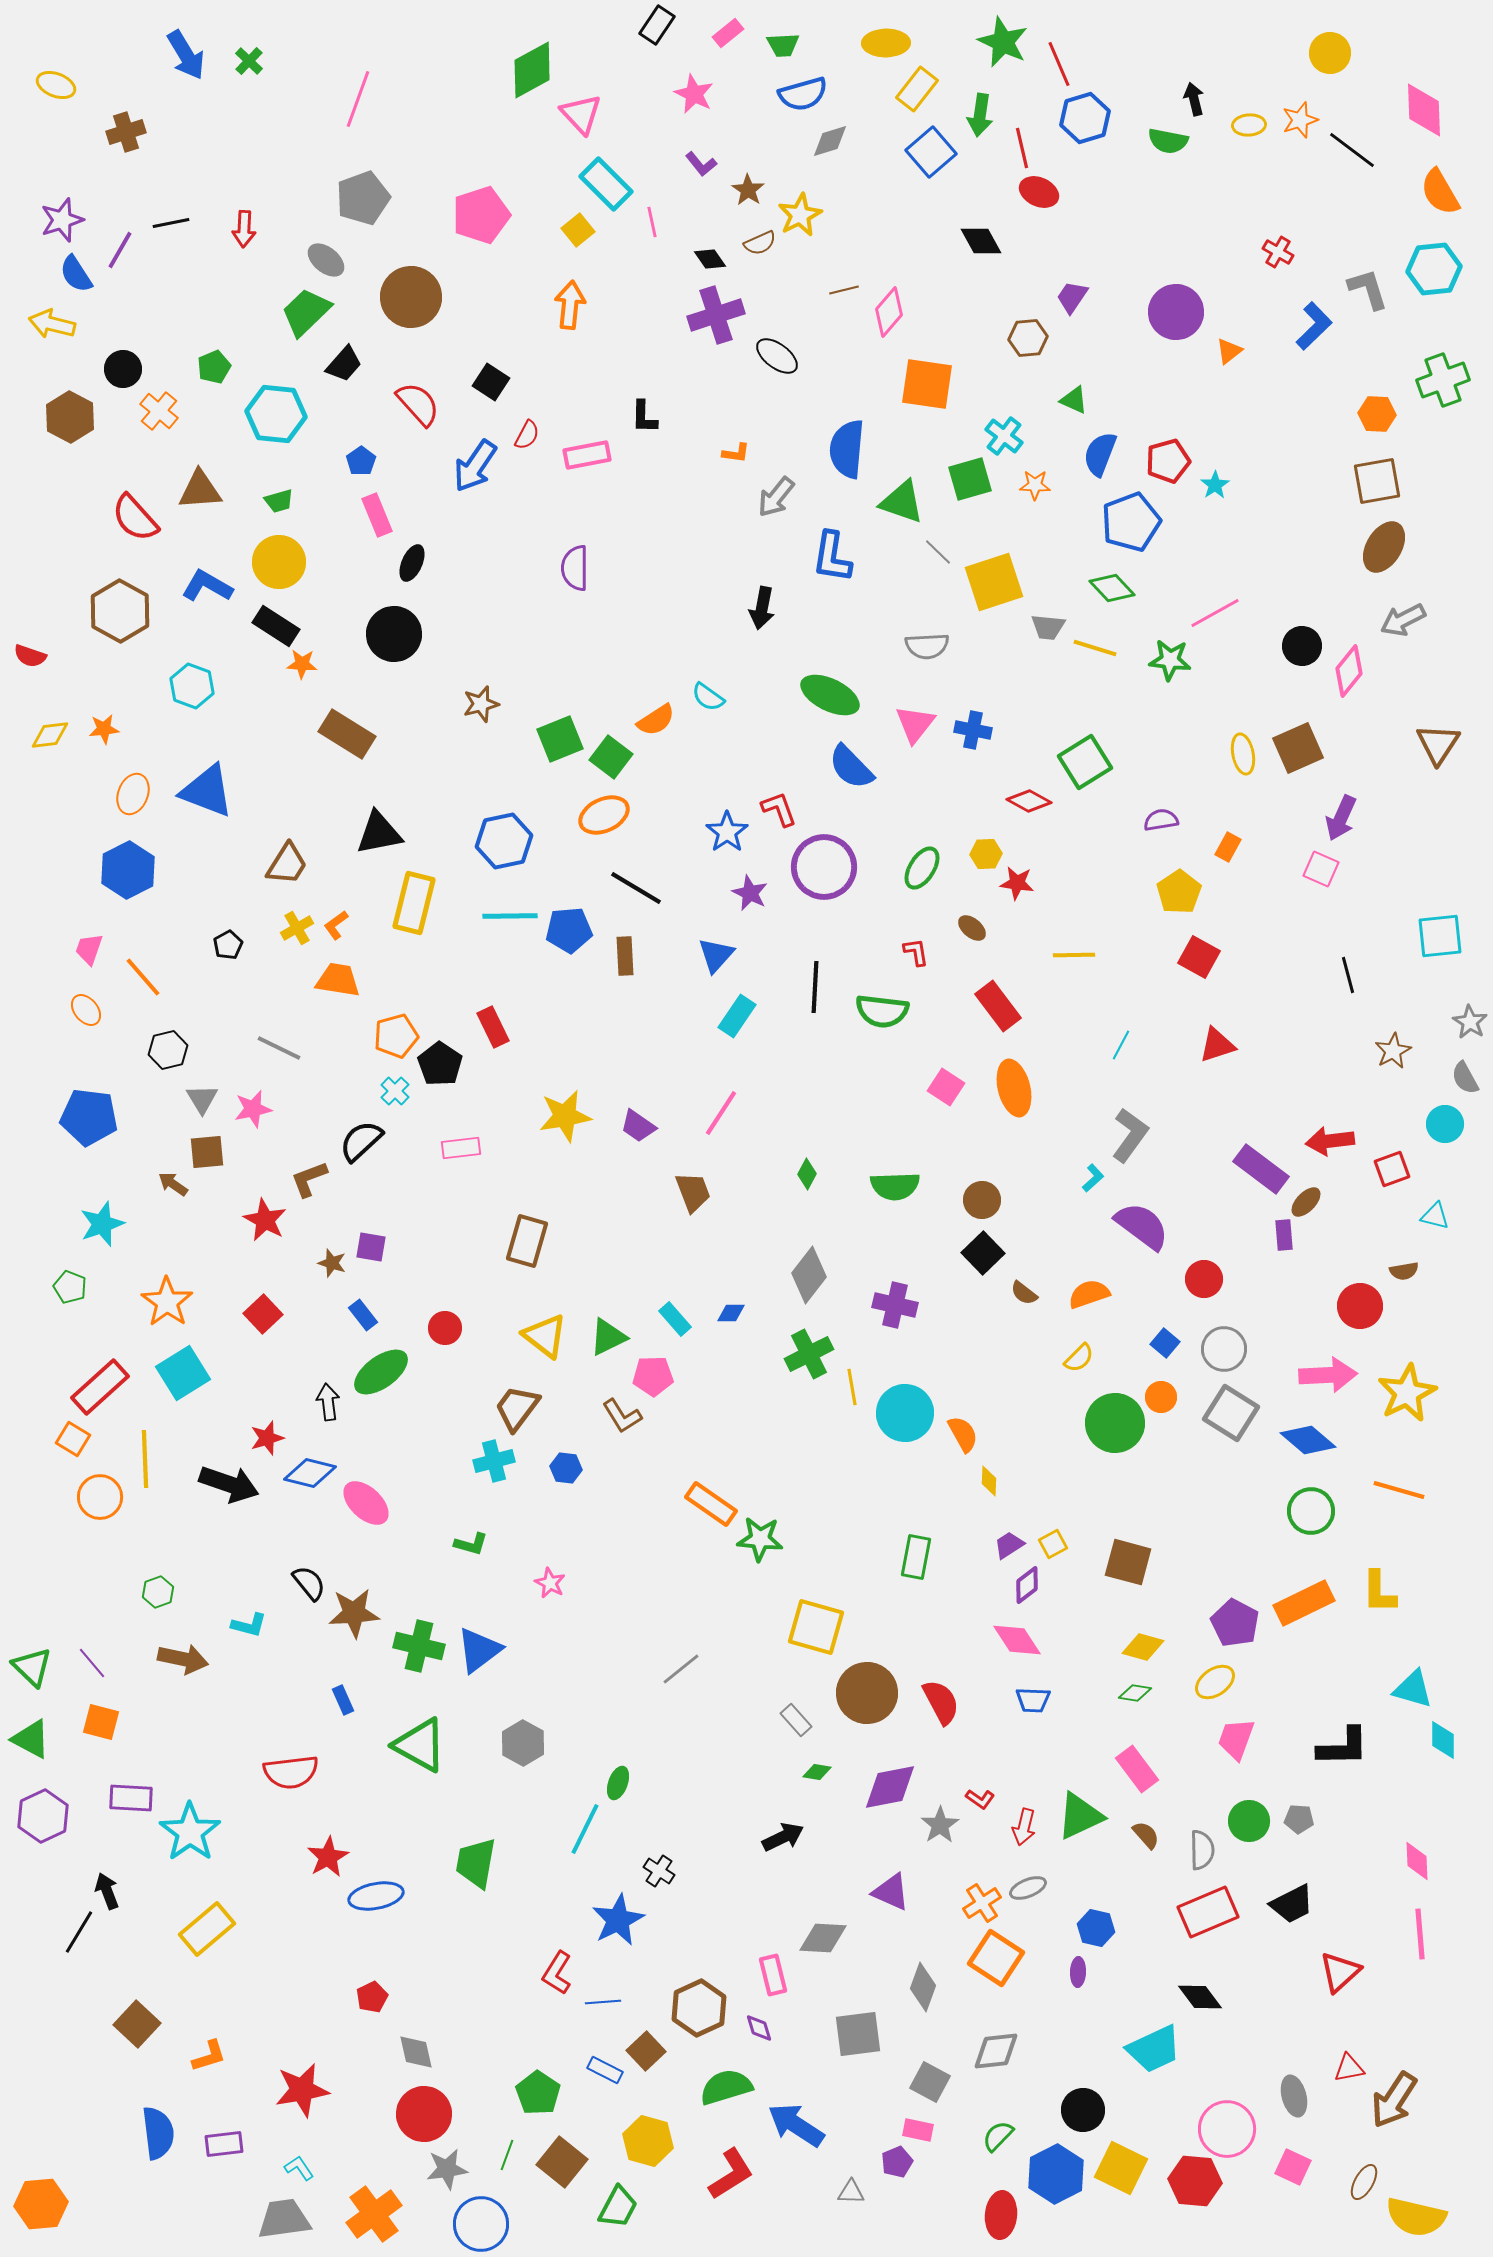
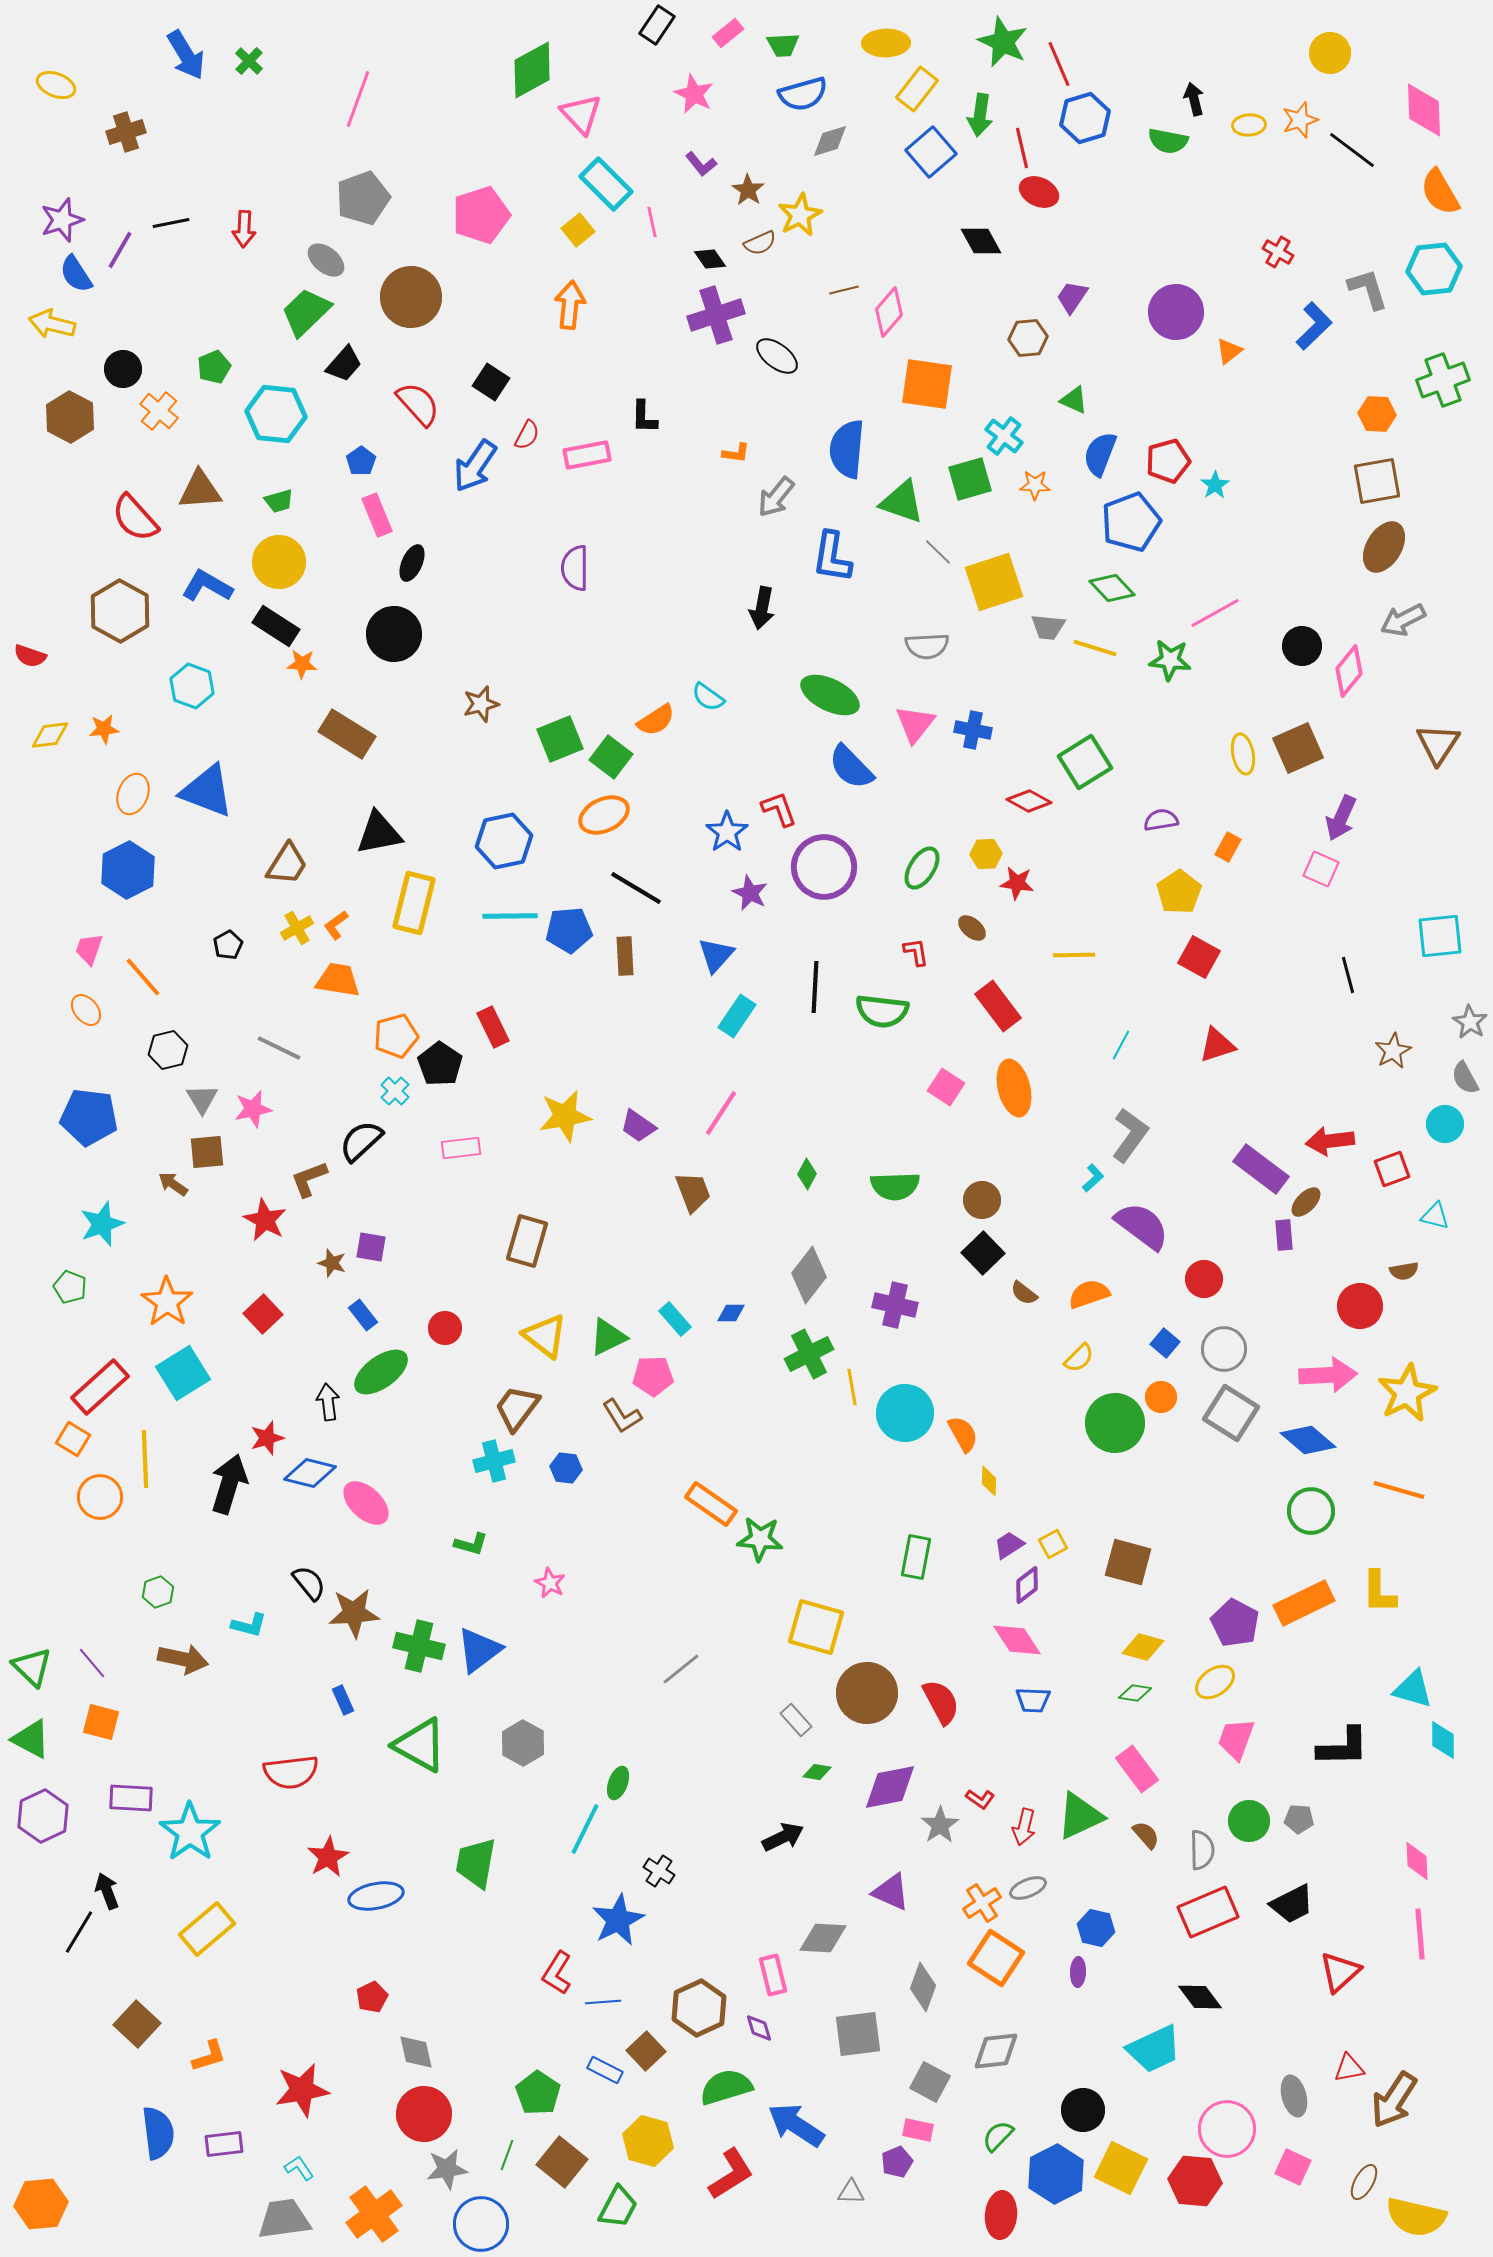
black arrow at (229, 1484): rotated 92 degrees counterclockwise
